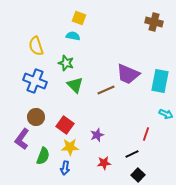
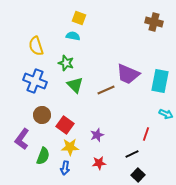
brown circle: moved 6 px right, 2 px up
red star: moved 5 px left
